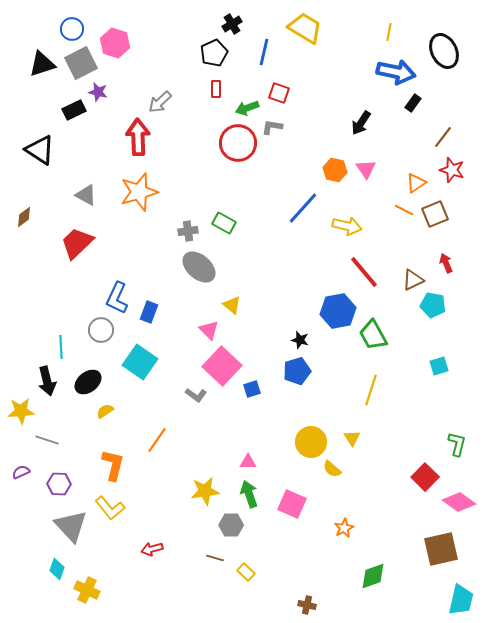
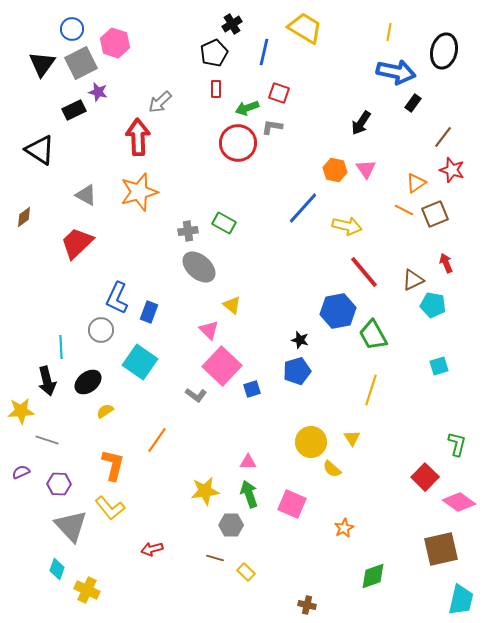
black ellipse at (444, 51): rotated 40 degrees clockwise
black triangle at (42, 64): rotated 36 degrees counterclockwise
